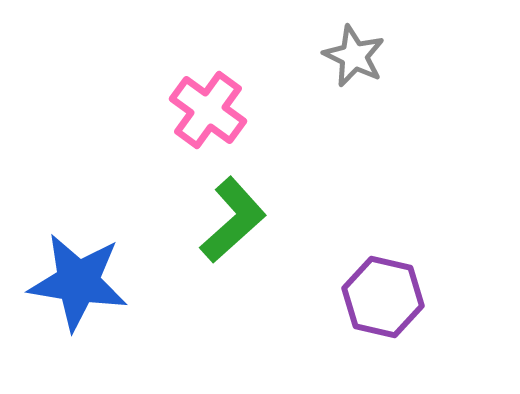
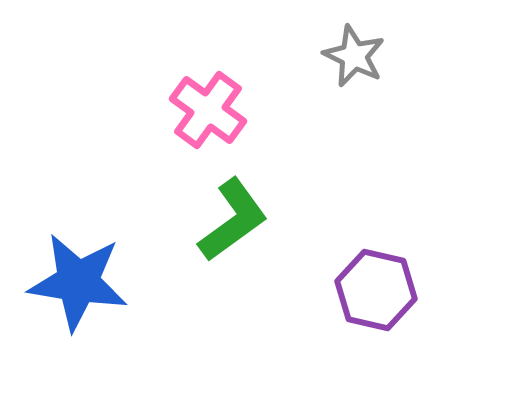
green L-shape: rotated 6 degrees clockwise
purple hexagon: moved 7 px left, 7 px up
